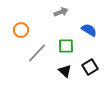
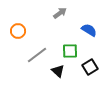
gray arrow: moved 1 px left, 1 px down; rotated 16 degrees counterclockwise
orange circle: moved 3 px left, 1 px down
green square: moved 4 px right, 5 px down
gray line: moved 2 px down; rotated 10 degrees clockwise
black triangle: moved 7 px left
